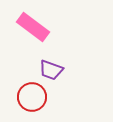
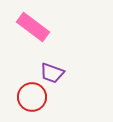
purple trapezoid: moved 1 px right, 3 px down
